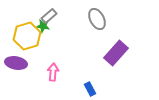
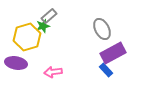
gray ellipse: moved 5 px right, 10 px down
green star: rotated 24 degrees counterclockwise
yellow hexagon: moved 1 px down
purple rectangle: moved 3 px left; rotated 20 degrees clockwise
pink arrow: rotated 102 degrees counterclockwise
blue rectangle: moved 16 px right, 19 px up; rotated 16 degrees counterclockwise
